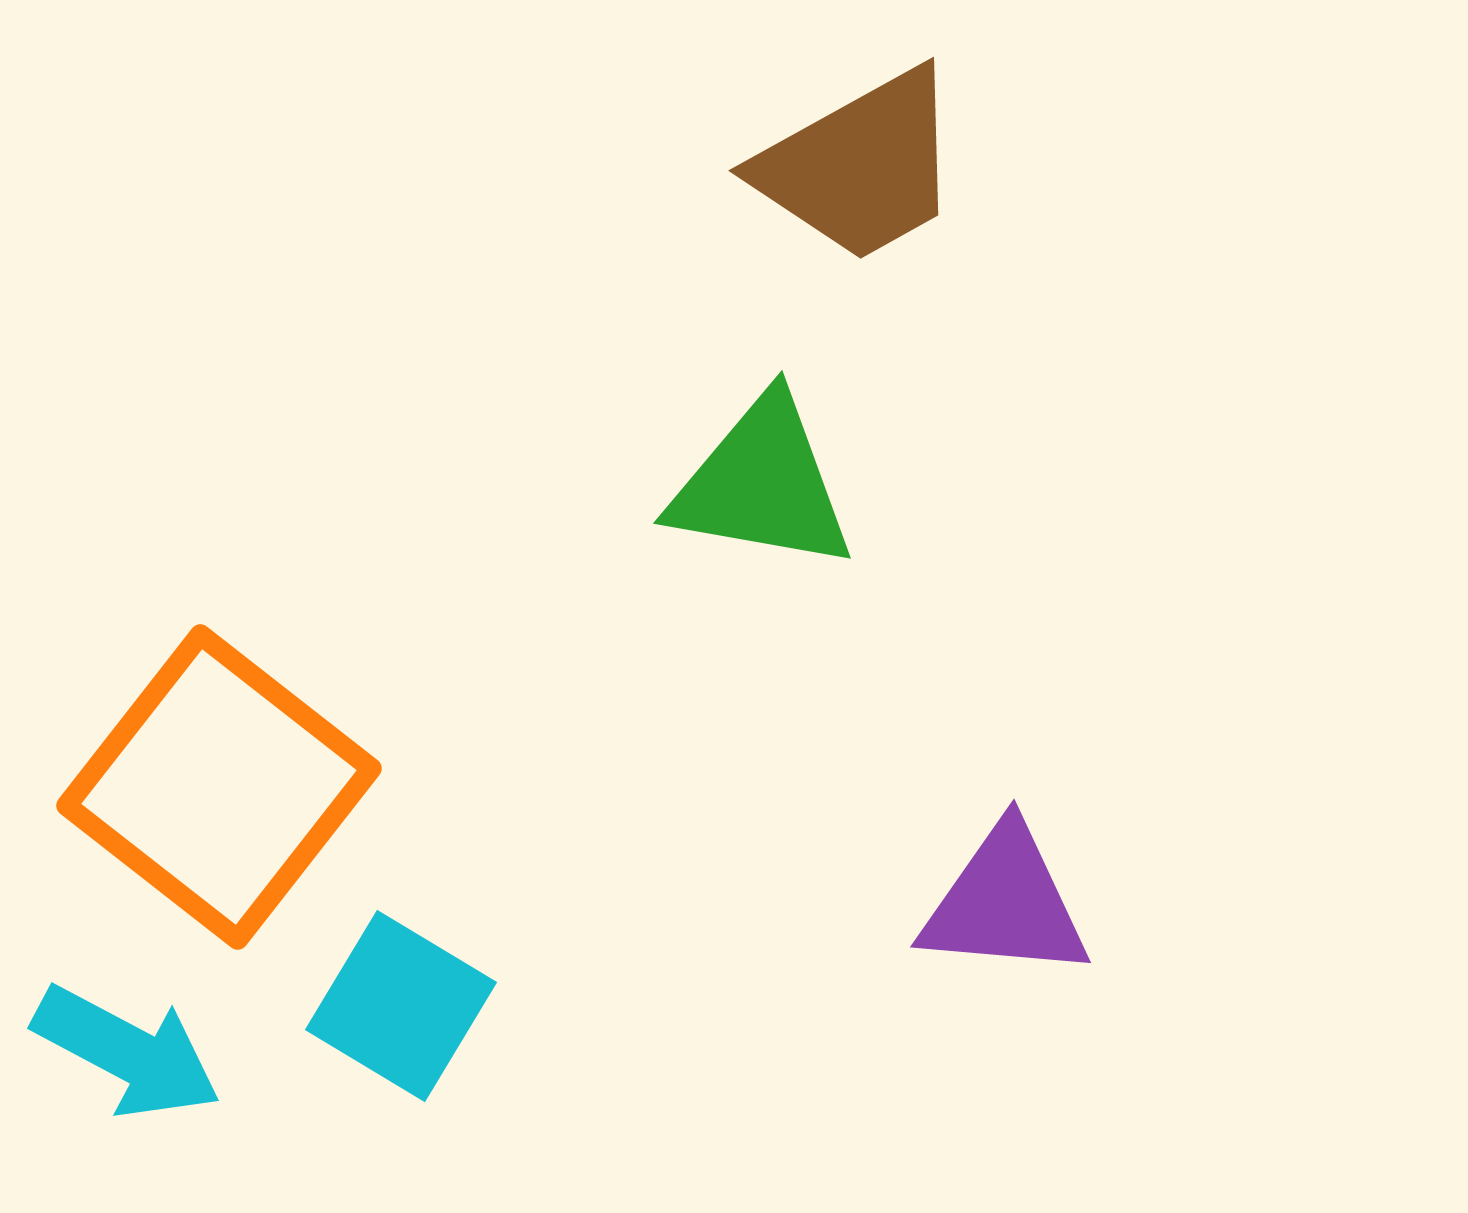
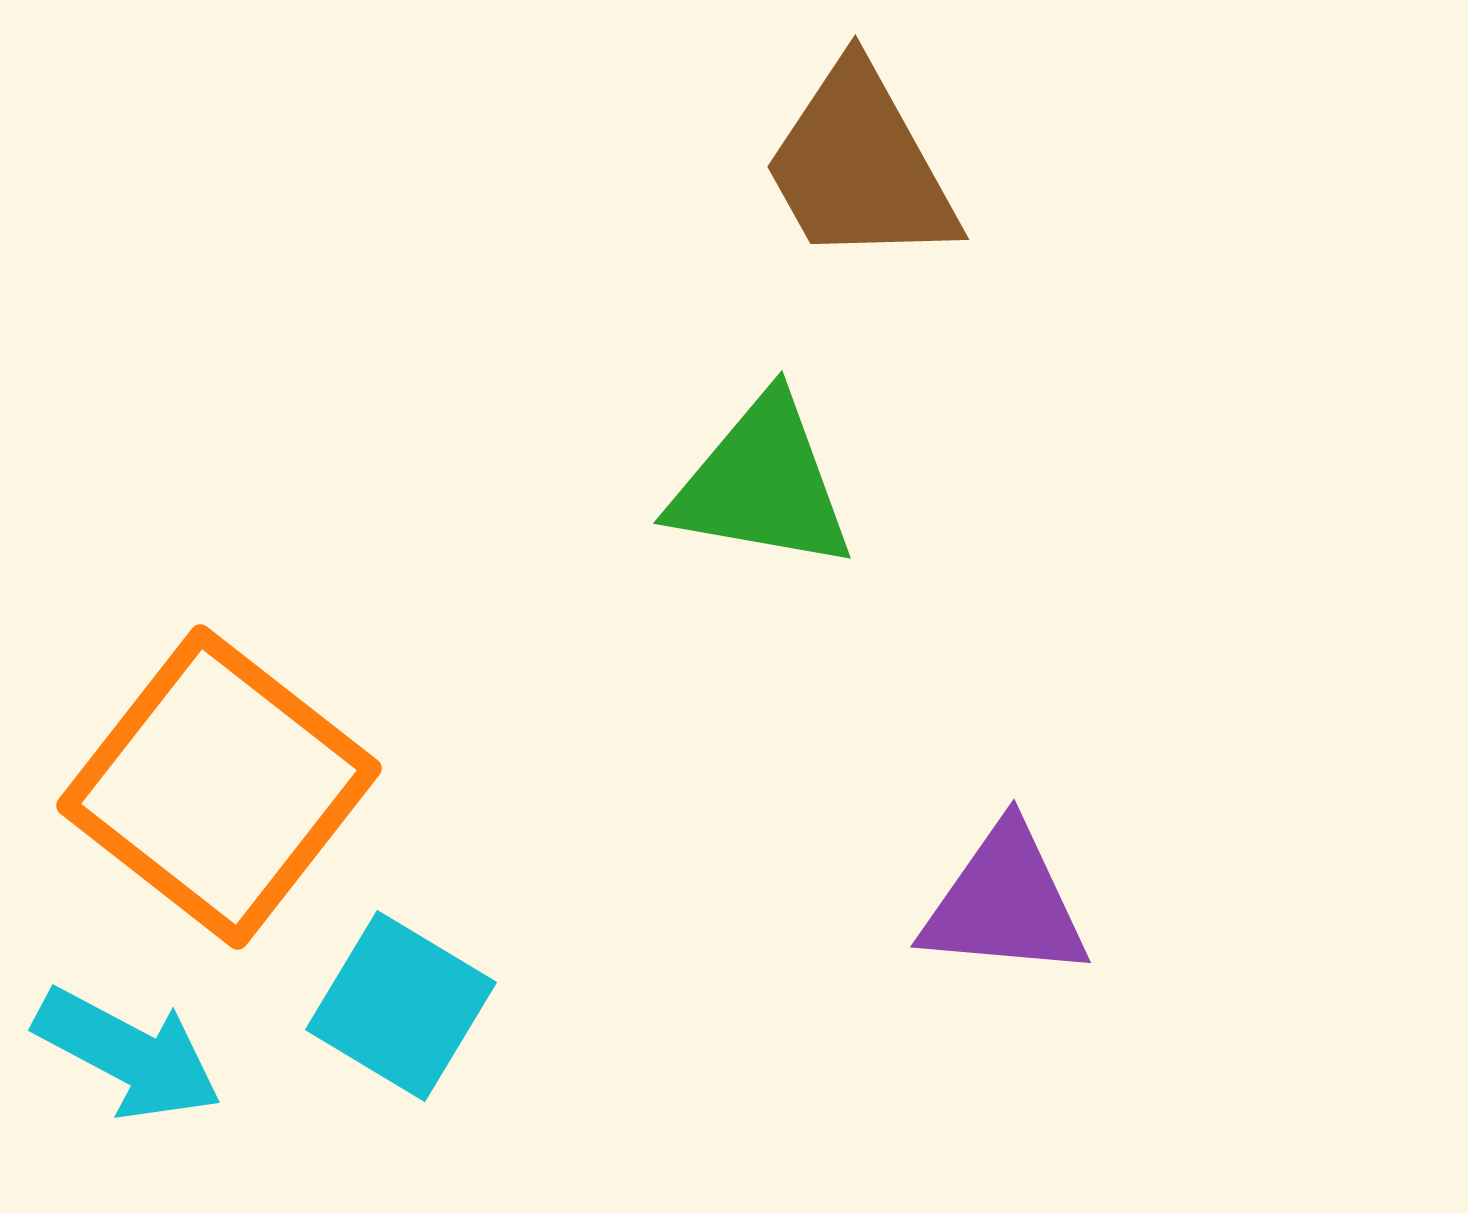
brown trapezoid: rotated 90 degrees clockwise
cyan arrow: moved 1 px right, 2 px down
